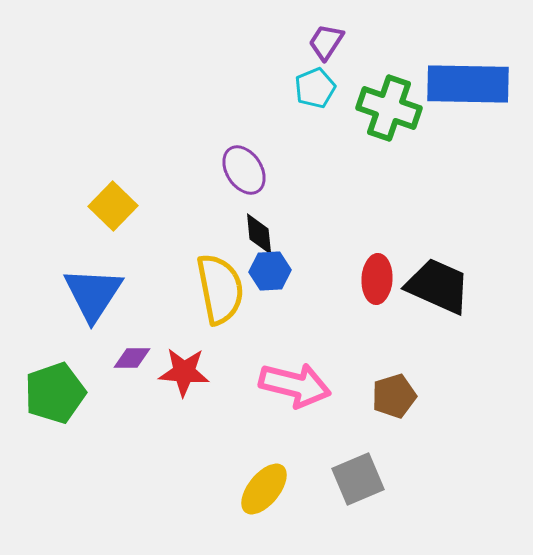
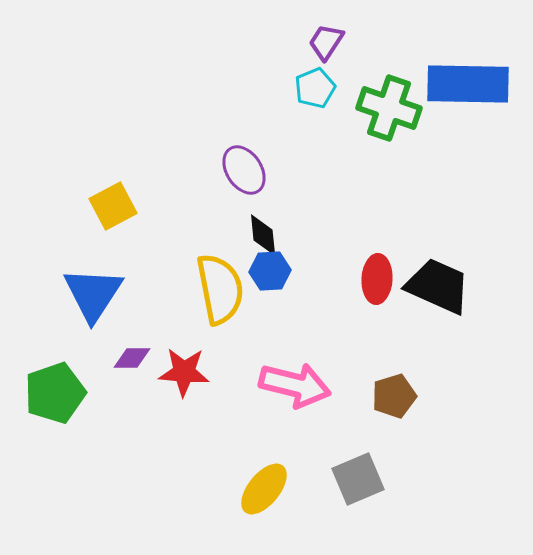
yellow square: rotated 18 degrees clockwise
black diamond: moved 4 px right, 1 px down
